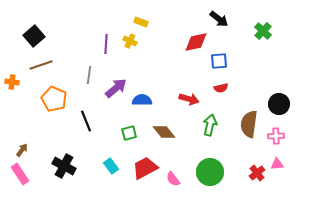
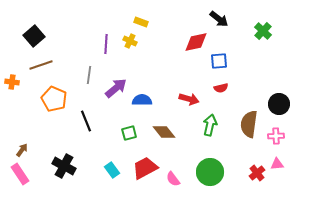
cyan rectangle: moved 1 px right, 4 px down
